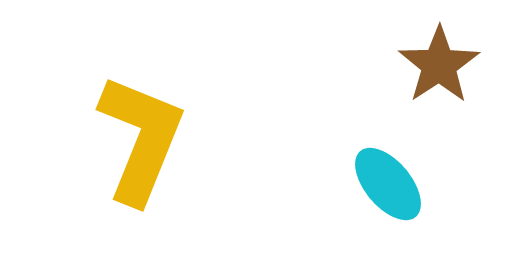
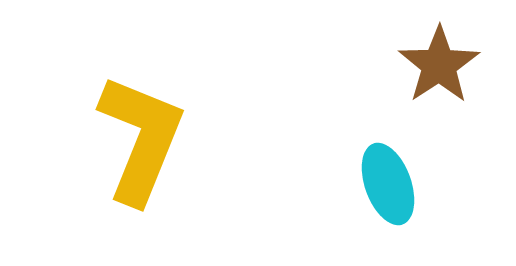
cyan ellipse: rotated 20 degrees clockwise
